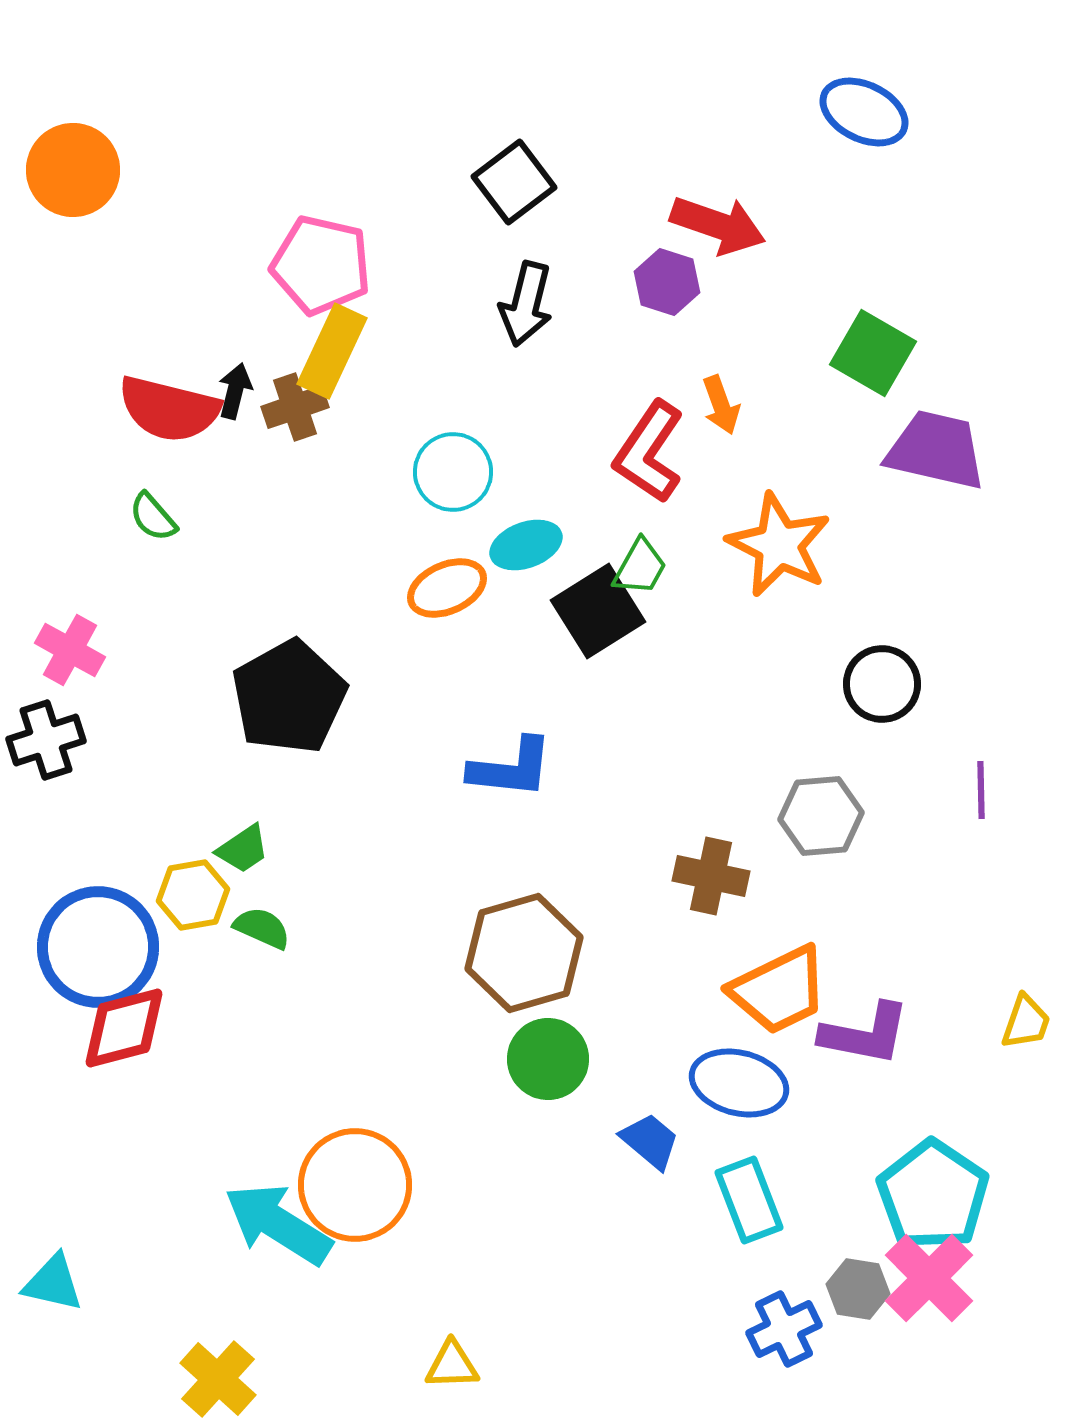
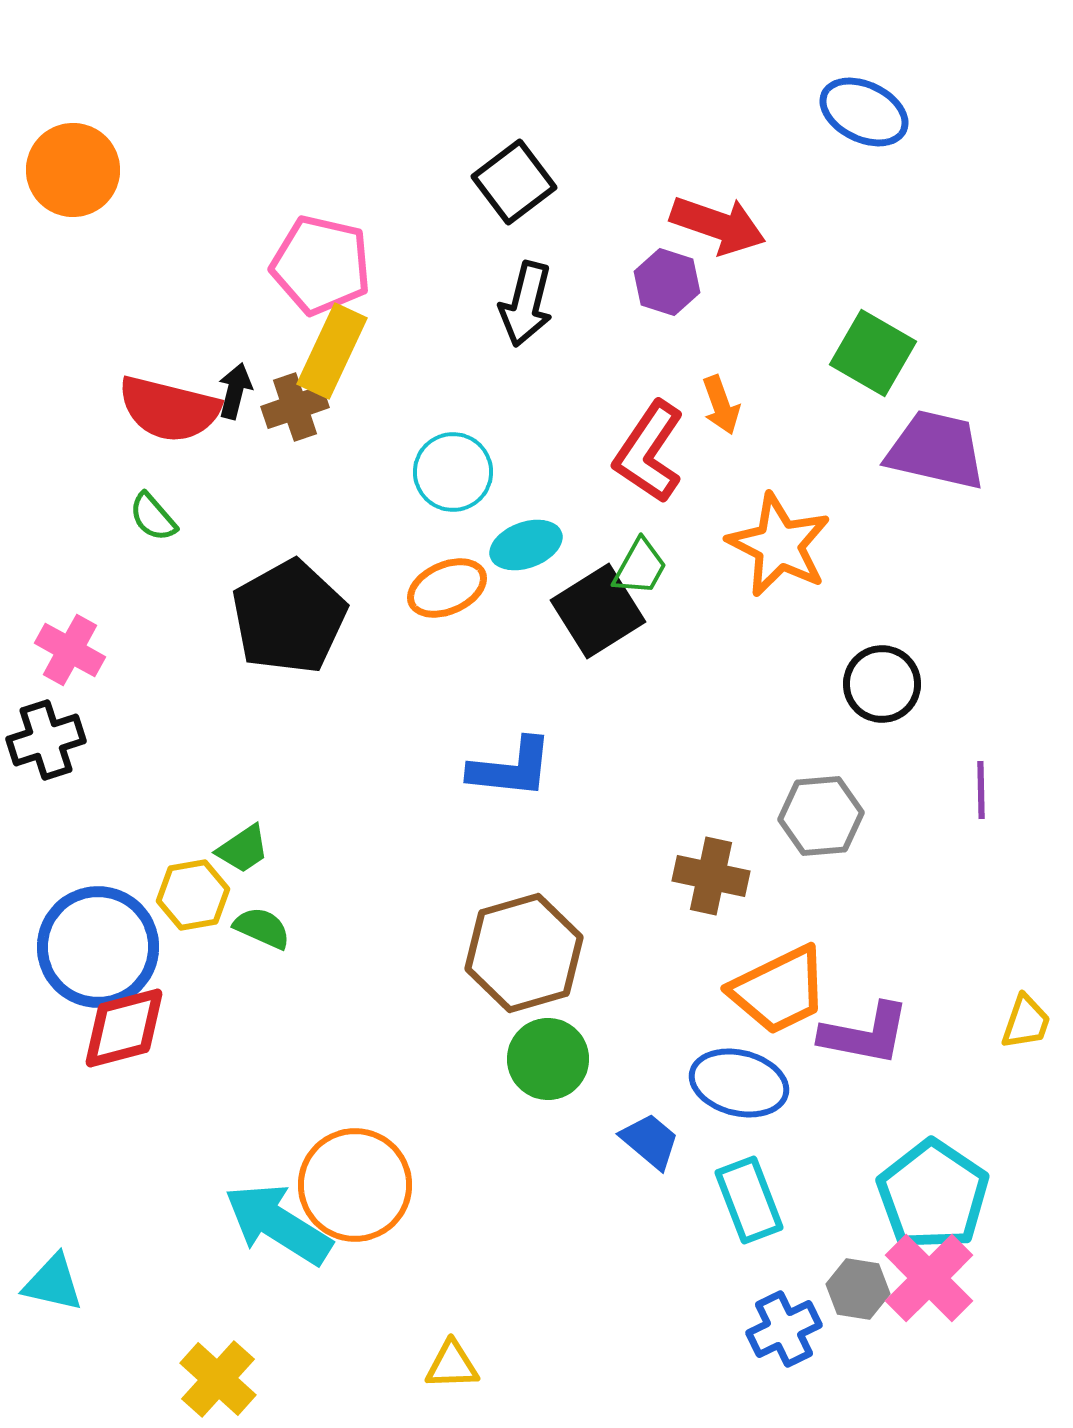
black pentagon at (289, 697): moved 80 px up
